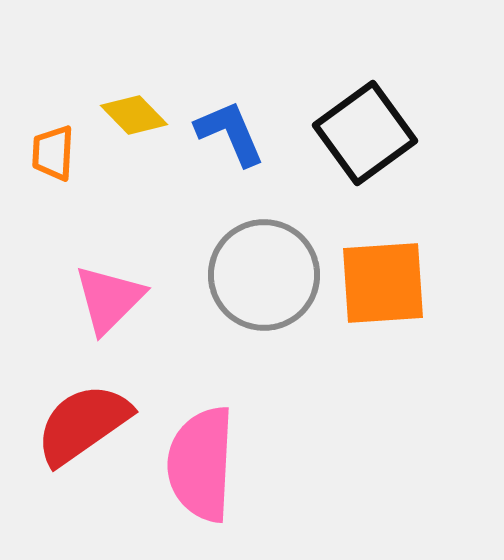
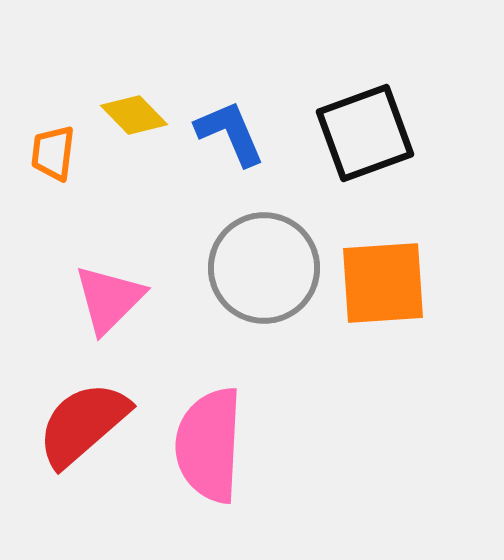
black square: rotated 16 degrees clockwise
orange trapezoid: rotated 4 degrees clockwise
gray circle: moved 7 px up
red semicircle: rotated 6 degrees counterclockwise
pink semicircle: moved 8 px right, 19 px up
